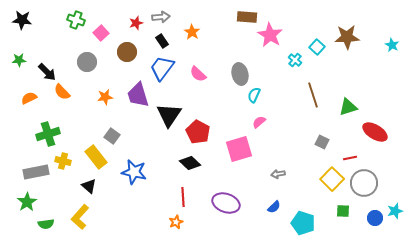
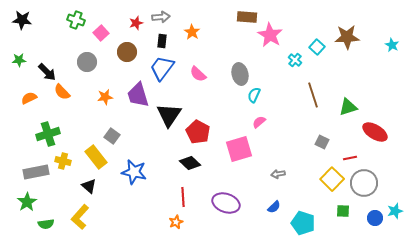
black rectangle at (162, 41): rotated 40 degrees clockwise
